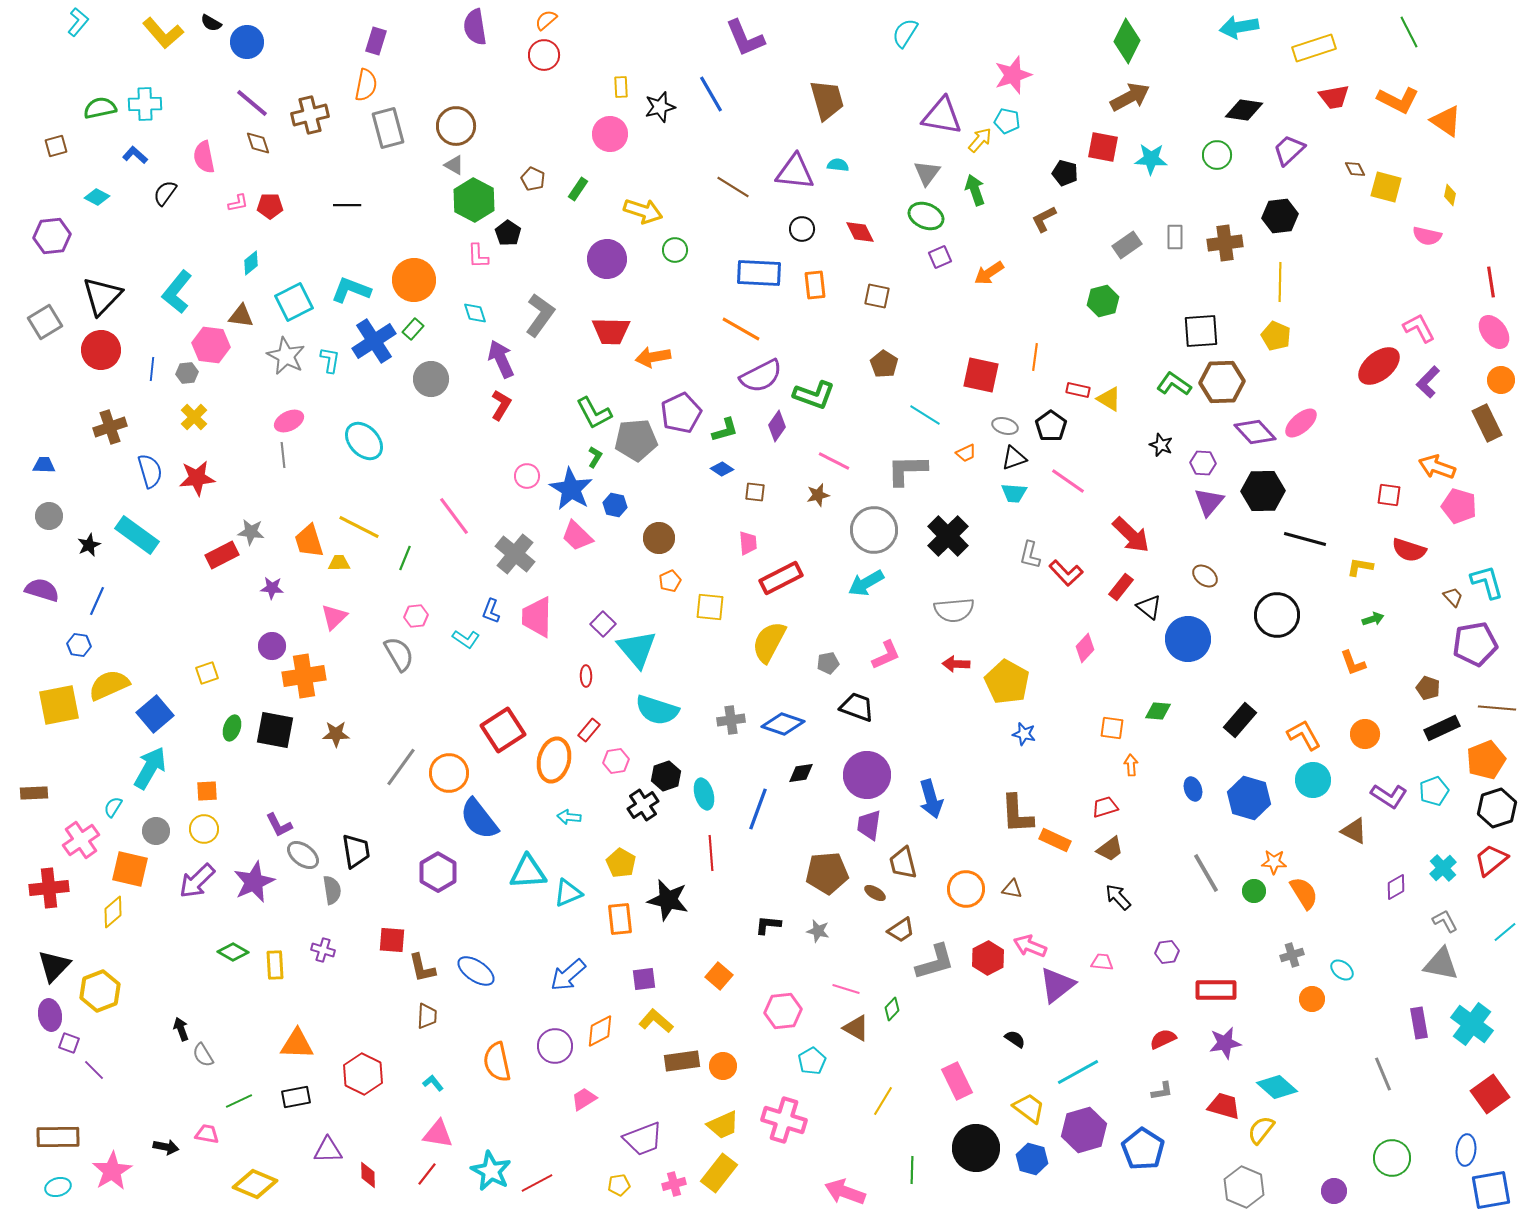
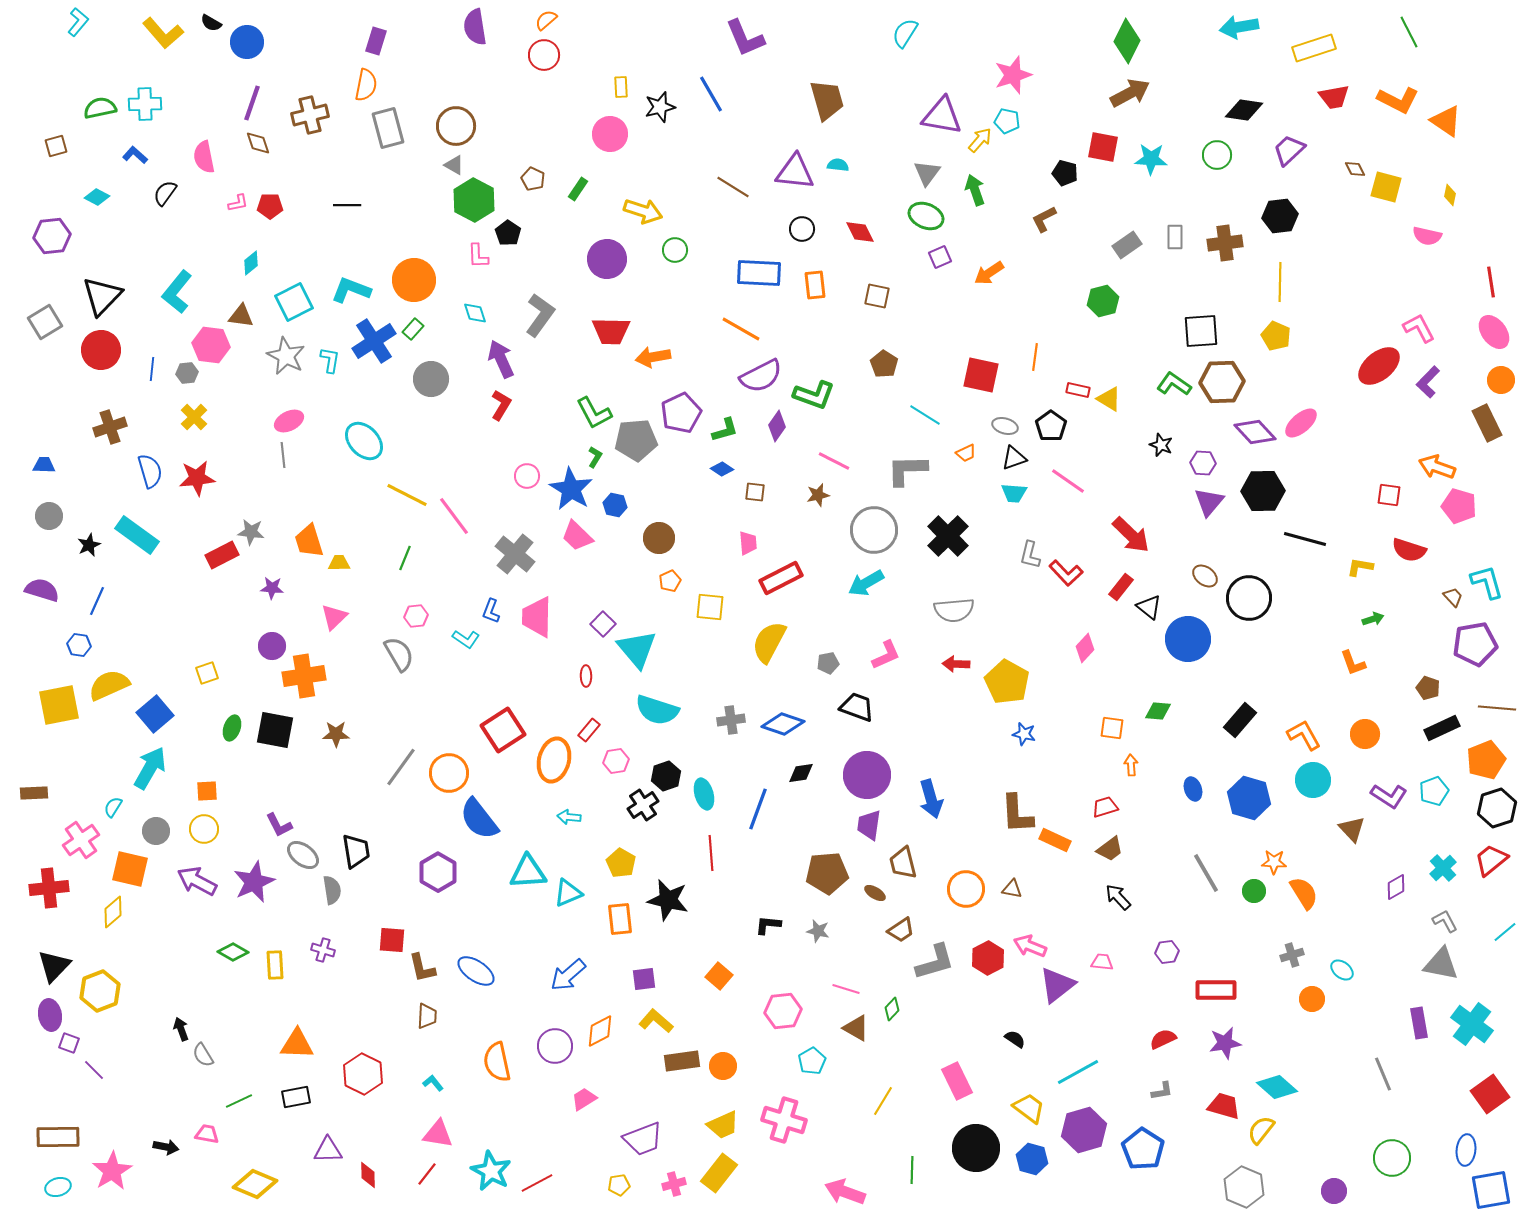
brown arrow at (1130, 97): moved 4 px up
purple line at (252, 103): rotated 69 degrees clockwise
yellow line at (359, 527): moved 48 px right, 32 px up
black circle at (1277, 615): moved 28 px left, 17 px up
brown triangle at (1354, 831): moved 2 px left, 2 px up; rotated 20 degrees clockwise
purple arrow at (197, 881): rotated 72 degrees clockwise
